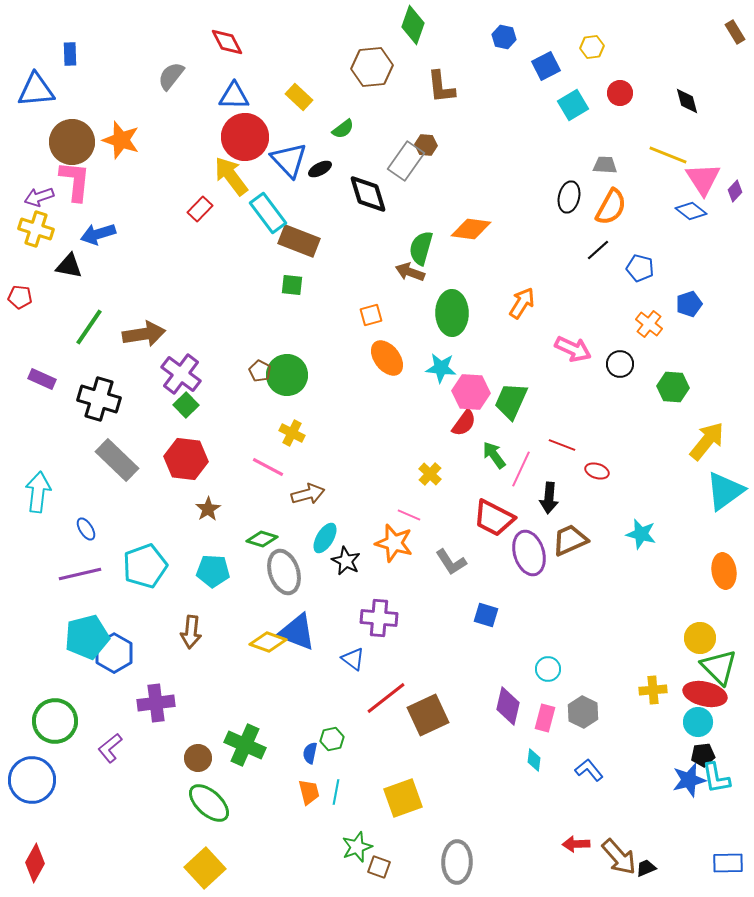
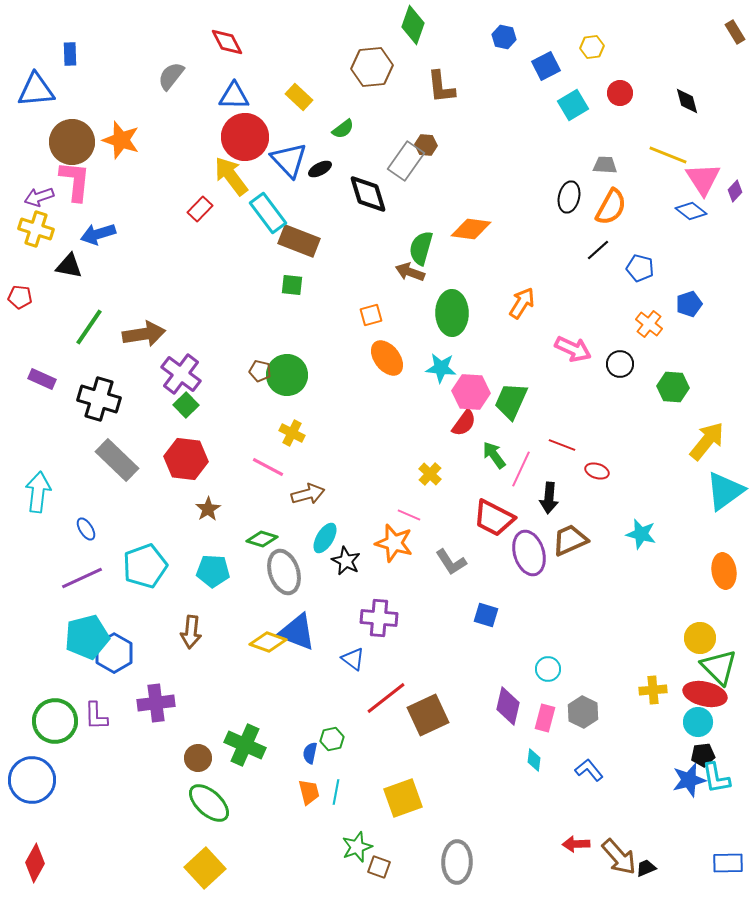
brown pentagon at (260, 371): rotated 15 degrees counterclockwise
purple line at (80, 574): moved 2 px right, 4 px down; rotated 12 degrees counterclockwise
purple L-shape at (110, 748): moved 14 px left, 32 px up; rotated 52 degrees counterclockwise
